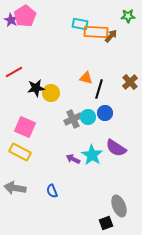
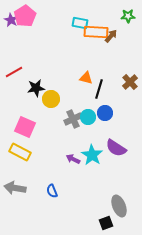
cyan rectangle: moved 1 px up
yellow circle: moved 6 px down
